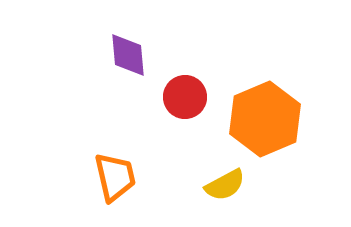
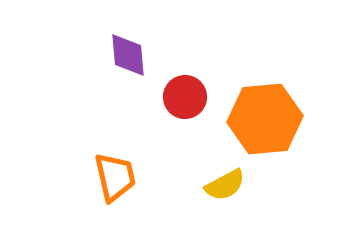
orange hexagon: rotated 18 degrees clockwise
